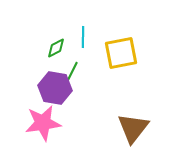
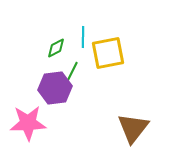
yellow square: moved 13 px left
purple hexagon: rotated 16 degrees counterclockwise
pink star: moved 15 px left; rotated 6 degrees clockwise
